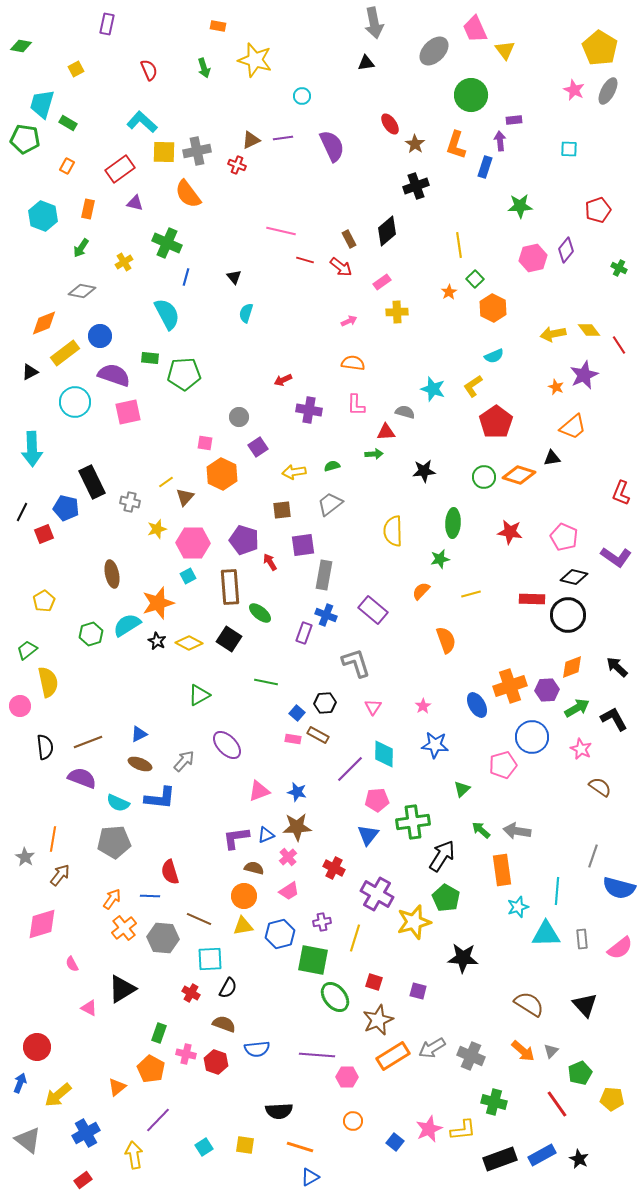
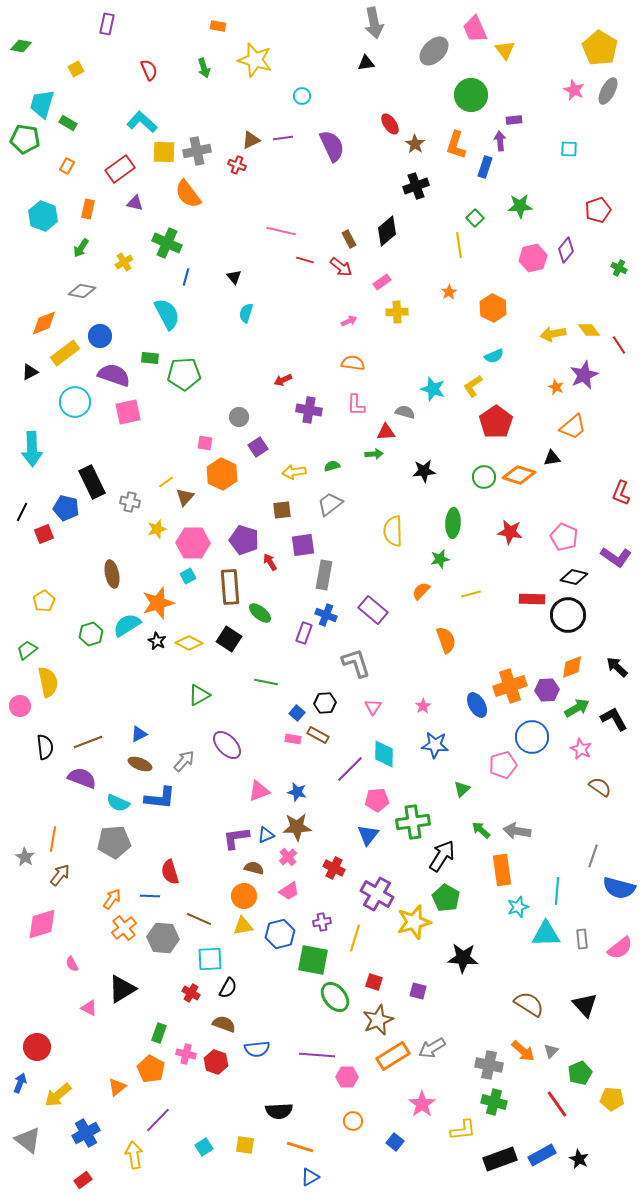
green square at (475, 279): moved 61 px up
gray cross at (471, 1056): moved 18 px right, 9 px down; rotated 12 degrees counterclockwise
pink star at (429, 1129): moved 7 px left, 25 px up; rotated 12 degrees counterclockwise
